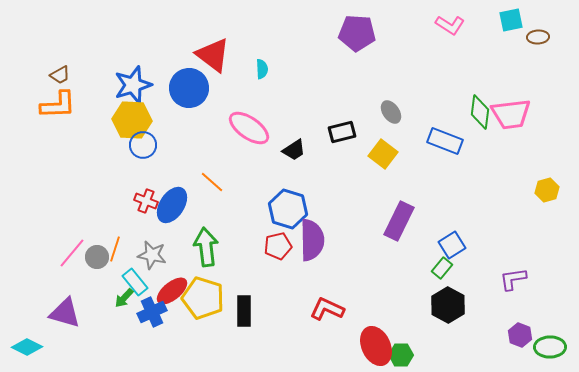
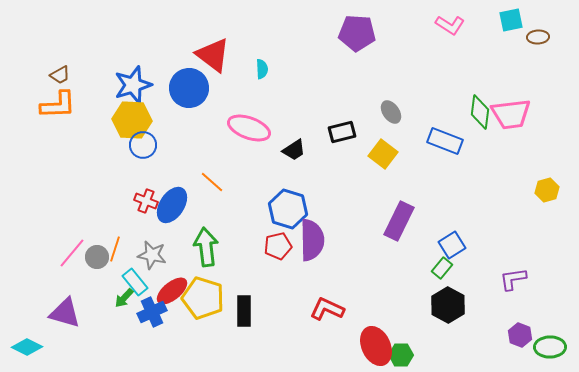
pink ellipse at (249, 128): rotated 15 degrees counterclockwise
